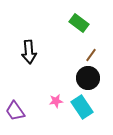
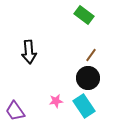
green rectangle: moved 5 px right, 8 px up
cyan rectangle: moved 2 px right, 1 px up
